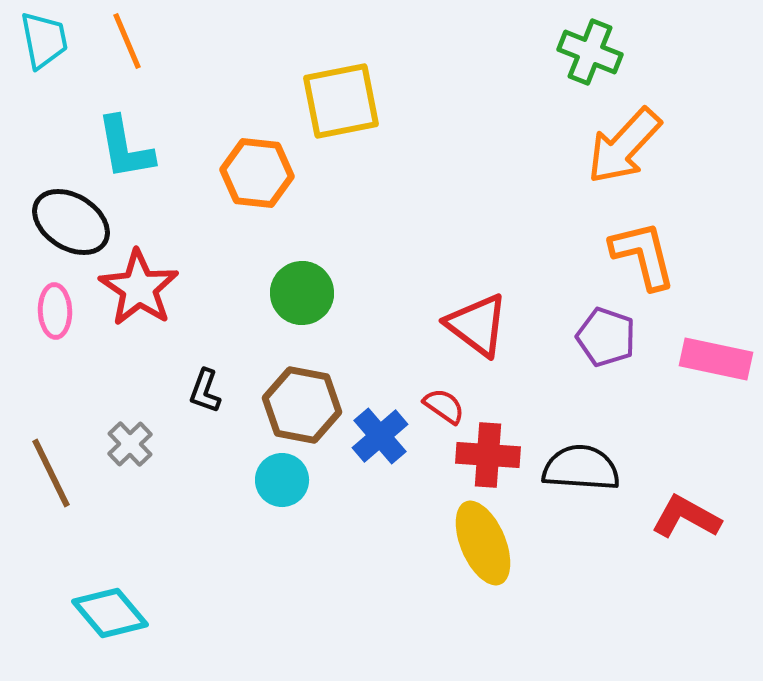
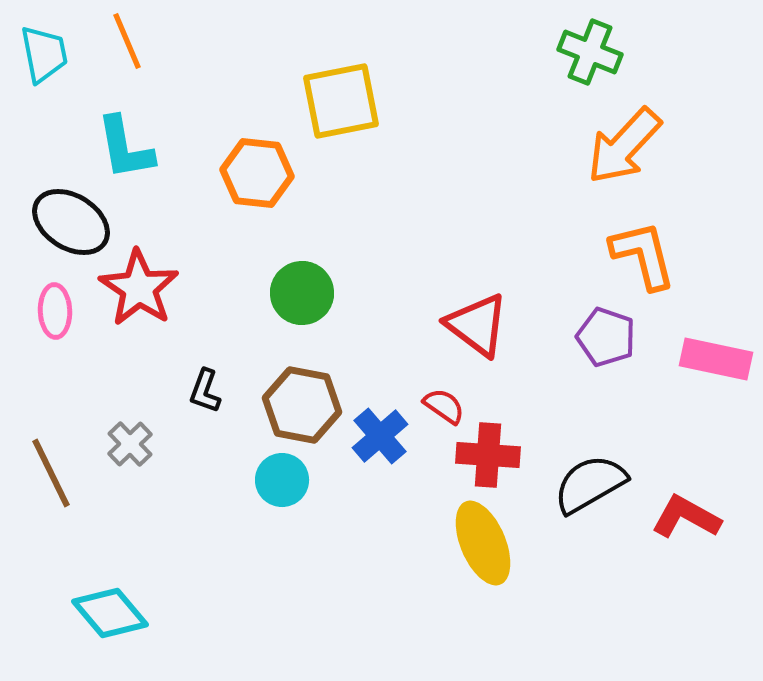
cyan trapezoid: moved 14 px down
black semicircle: moved 9 px right, 16 px down; rotated 34 degrees counterclockwise
